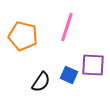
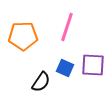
orange pentagon: rotated 16 degrees counterclockwise
blue square: moved 4 px left, 7 px up
